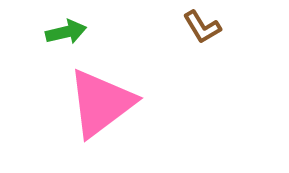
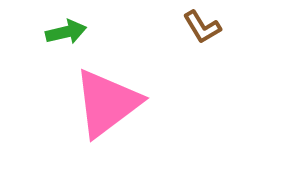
pink triangle: moved 6 px right
